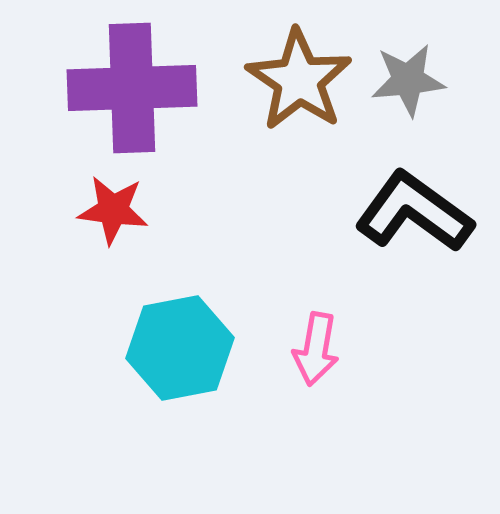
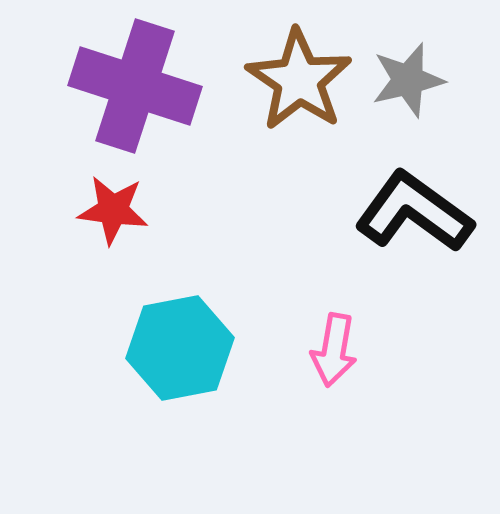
gray star: rotated 8 degrees counterclockwise
purple cross: moved 3 px right, 2 px up; rotated 20 degrees clockwise
pink arrow: moved 18 px right, 1 px down
